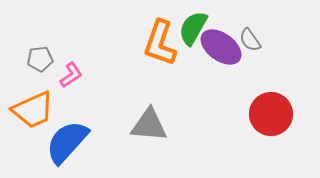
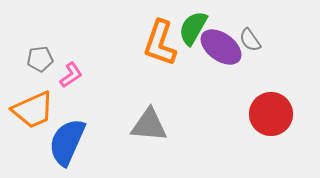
blue semicircle: rotated 18 degrees counterclockwise
